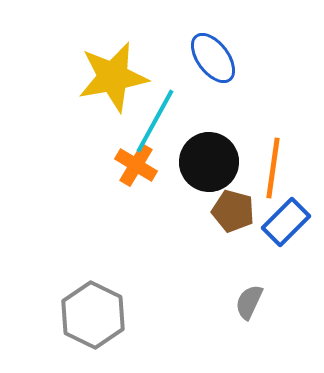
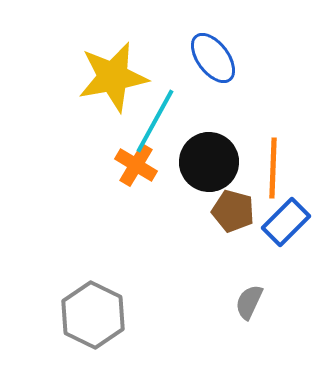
orange line: rotated 6 degrees counterclockwise
